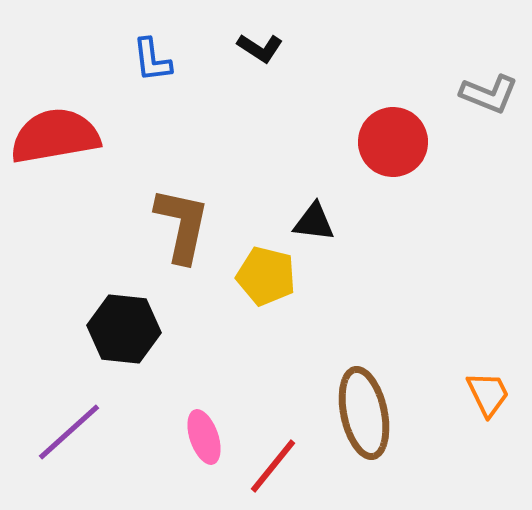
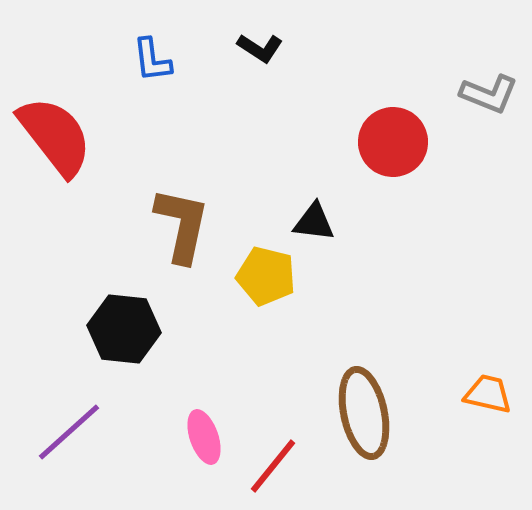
red semicircle: rotated 62 degrees clockwise
orange trapezoid: rotated 51 degrees counterclockwise
